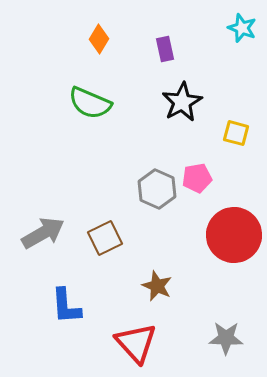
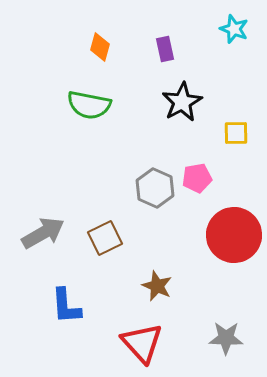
cyan star: moved 8 px left, 1 px down
orange diamond: moved 1 px right, 8 px down; rotated 16 degrees counterclockwise
green semicircle: moved 1 px left, 2 px down; rotated 12 degrees counterclockwise
yellow square: rotated 16 degrees counterclockwise
gray hexagon: moved 2 px left, 1 px up
red triangle: moved 6 px right
